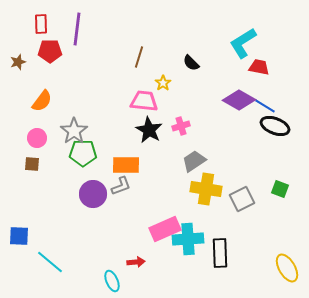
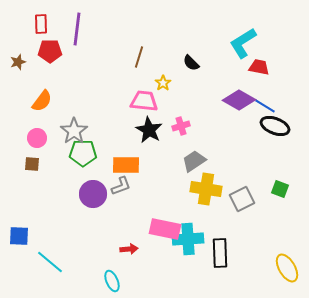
pink rectangle: rotated 36 degrees clockwise
red arrow: moved 7 px left, 13 px up
